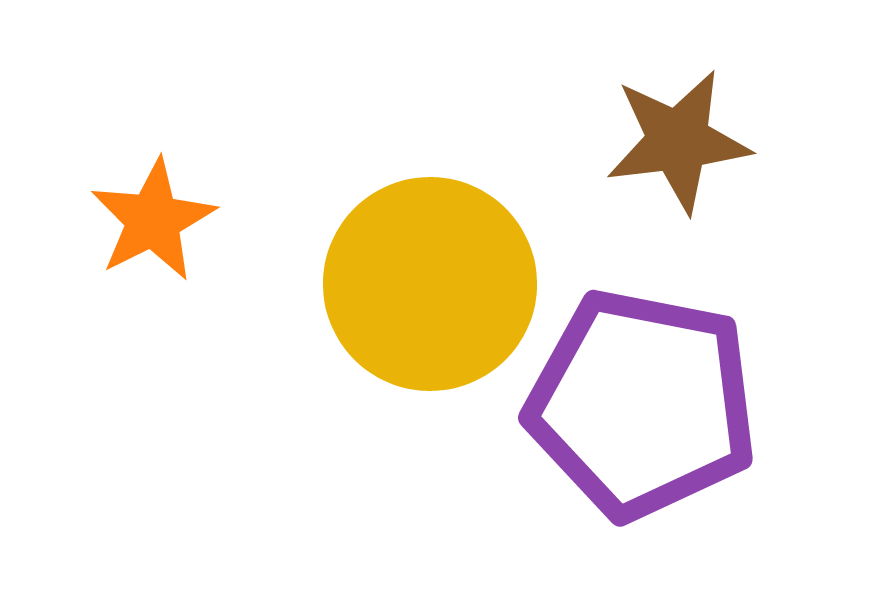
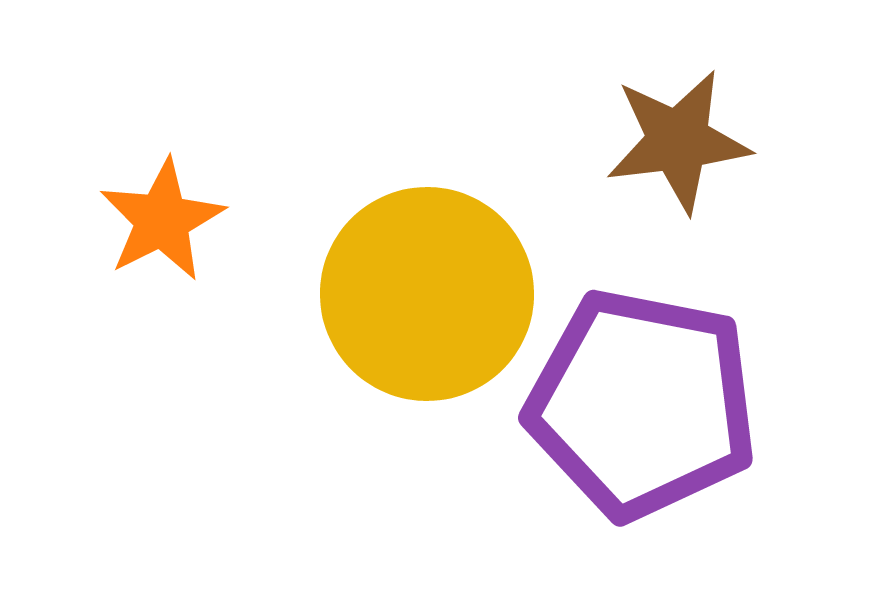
orange star: moved 9 px right
yellow circle: moved 3 px left, 10 px down
